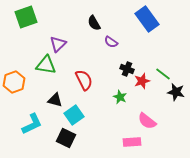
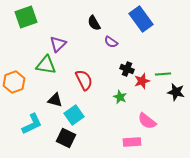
blue rectangle: moved 6 px left
green line: rotated 42 degrees counterclockwise
